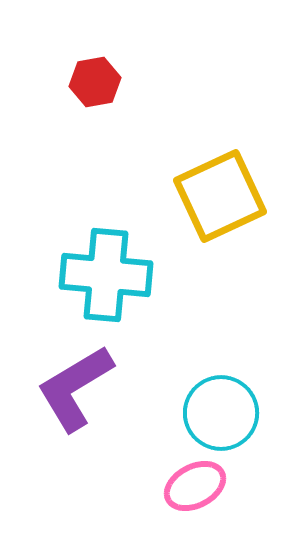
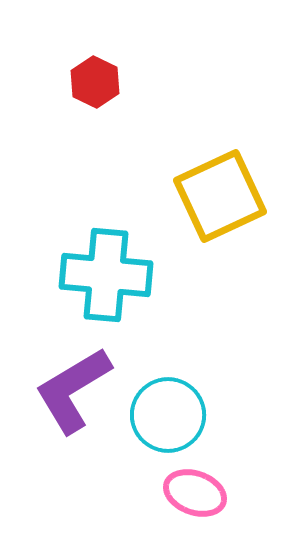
red hexagon: rotated 24 degrees counterclockwise
purple L-shape: moved 2 px left, 2 px down
cyan circle: moved 53 px left, 2 px down
pink ellipse: moved 7 px down; rotated 48 degrees clockwise
